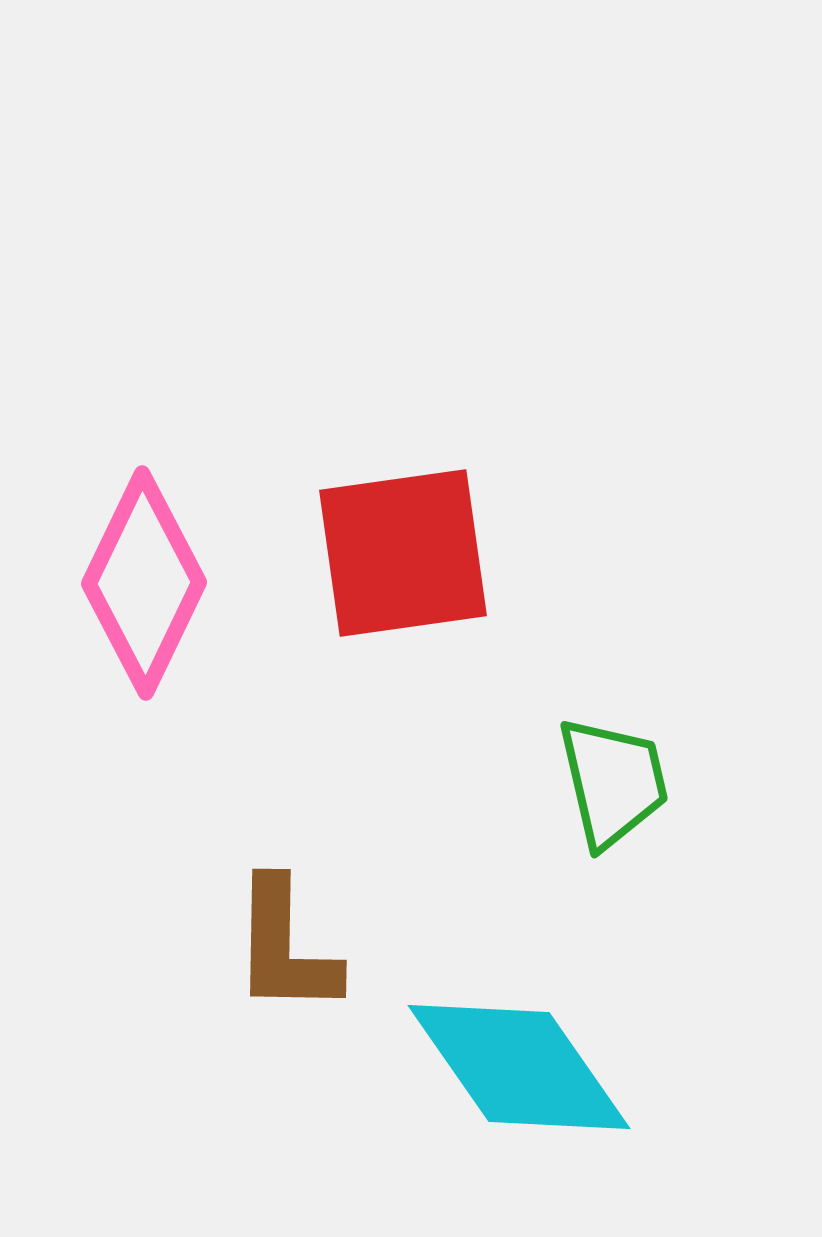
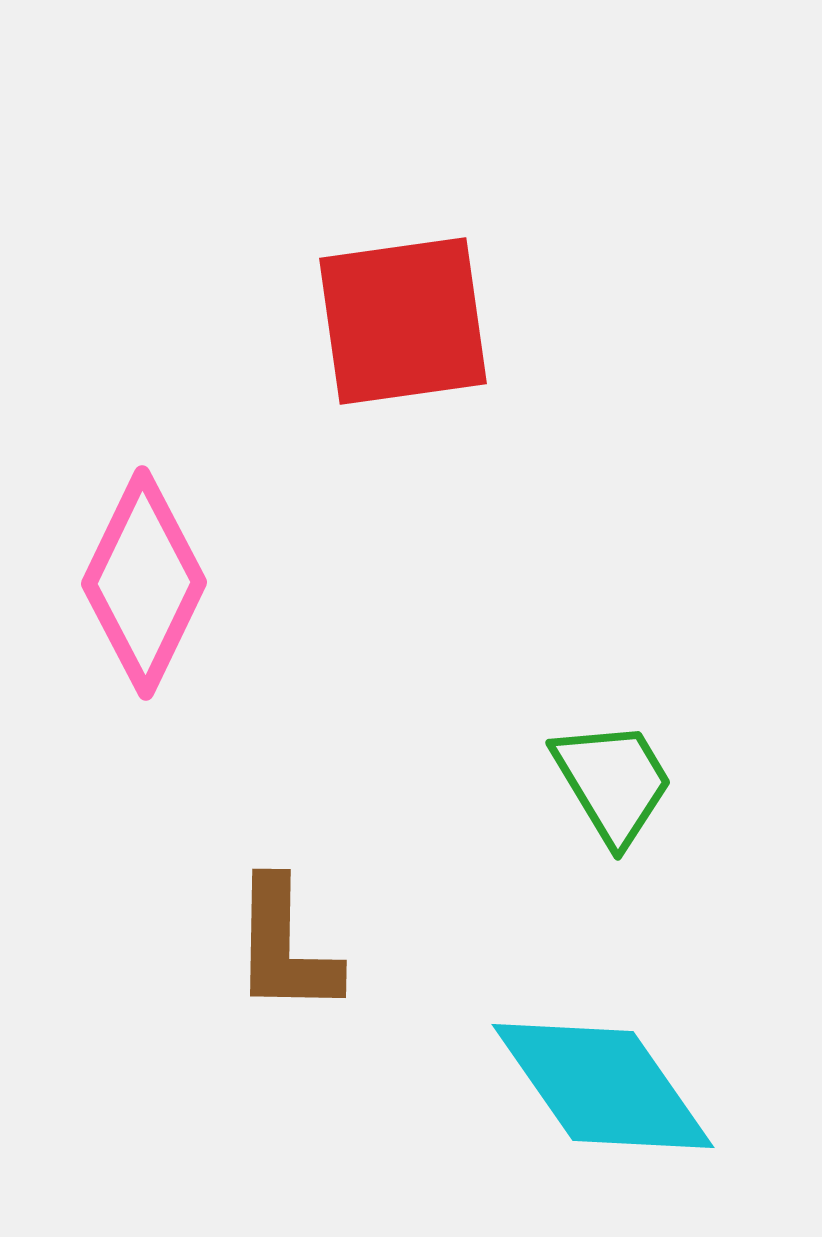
red square: moved 232 px up
green trapezoid: rotated 18 degrees counterclockwise
cyan diamond: moved 84 px right, 19 px down
